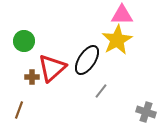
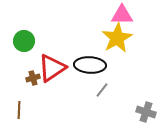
yellow star: moved 2 px up
black ellipse: moved 3 px right, 5 px down; rotated 60 degrees clockwise
red triangle: rotated 8 degrees clockwise
brown cross: moved 1 px right, 1 px down; rotated 16 degrees counterclockwise
gray line: moved 1 px right, 1 px up
brown line: rotated 18 degrees counterclockwise
